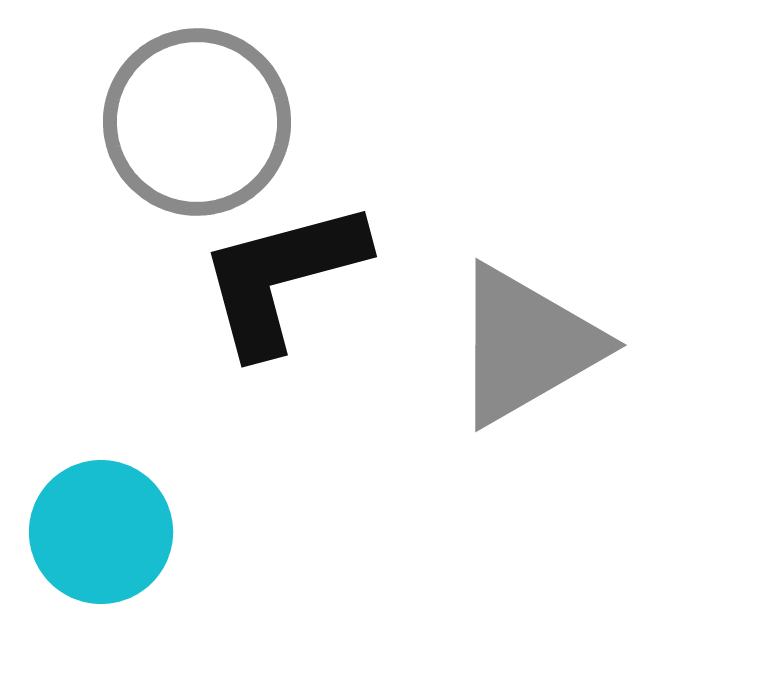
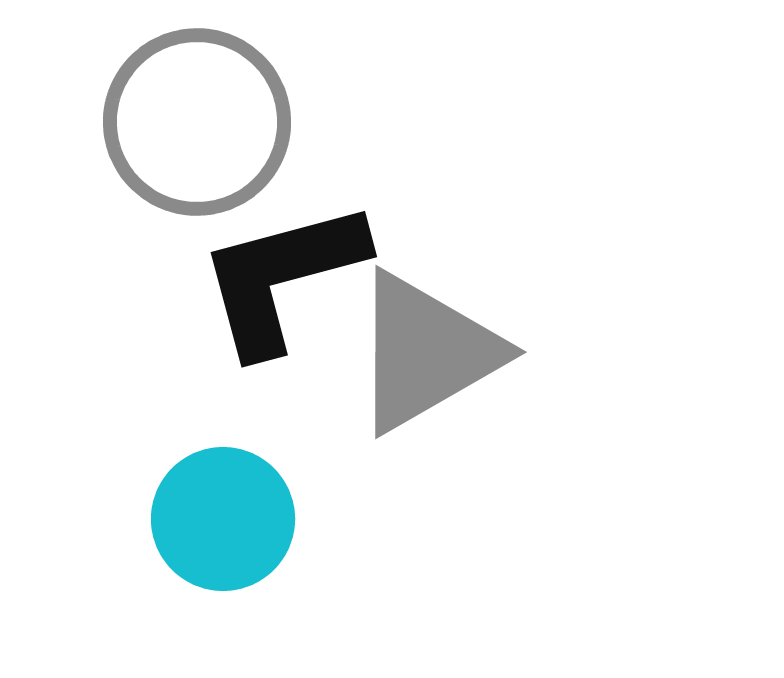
gray triangle: moved 100 px left, 7 px down
cyan circle: moved 122 px right, 13 px up
